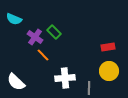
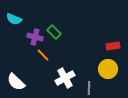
purple cross: rotated 21 degrees counterclockwise
red rectangle: moved 5 px right, 1 px up
yellow circle: moved 1 px left, 2 px up
white cross: rotated 24 degrees counterclockwise
